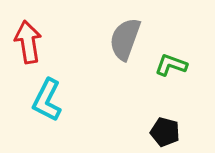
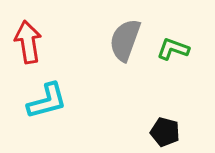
gray semicircle: moved 1 px down
green L-shape: moved 2 px right, 16 px up
cyan L-shape: moved 1 px down; rotated 132 degrees counterclockwise
